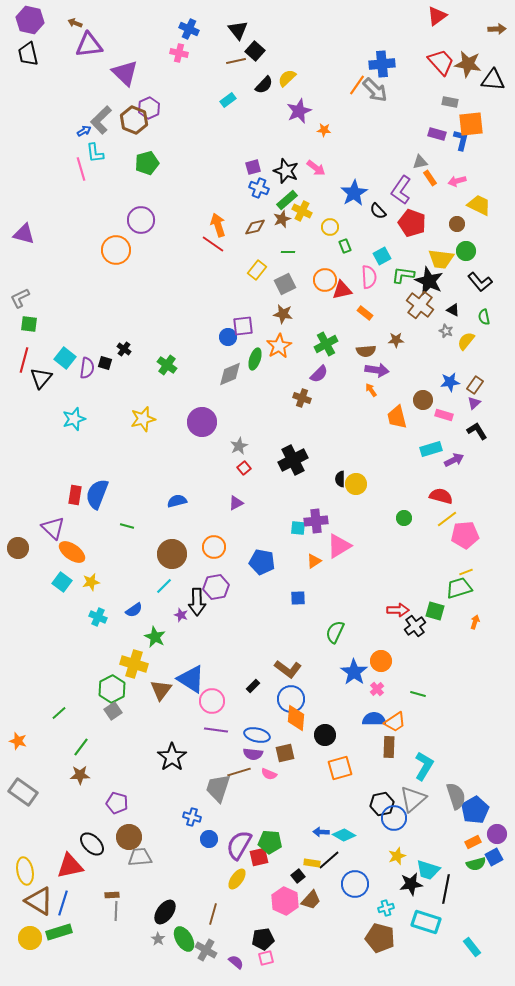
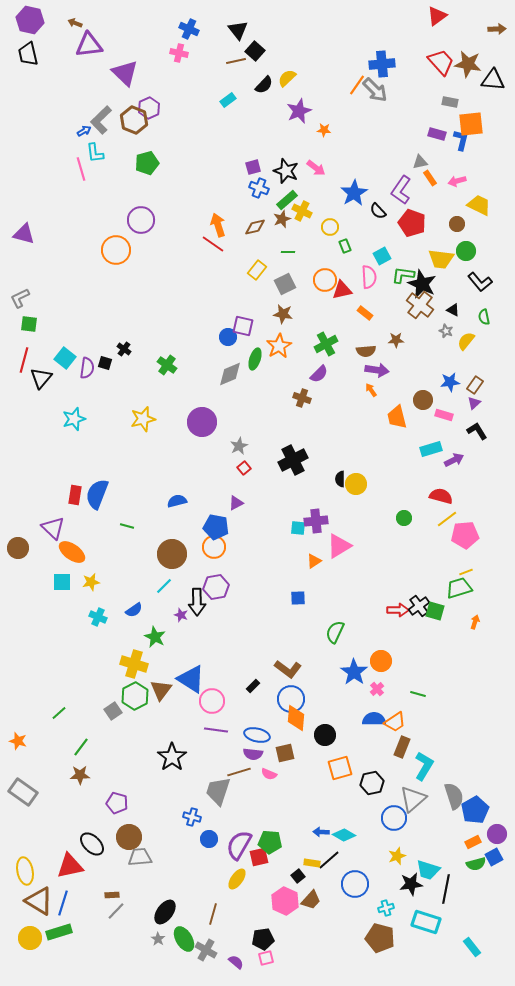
black star at (429, 281): moved 7 px left, 3 px down
purple square at (243, 326): rotated 20 degrees clockwise
blue pentagon at (262, 562): moved 46 px left, 35 px up
cyan square at (62, 582): rotated 36 degrees counterclockwise
black cross at (415, 626): moved 4 px right, 20 px up
green hexagon at (112, 689): moved 23 px right, 7 px down
brown rectangle at (389, 747): moved 13 px right; rotated 20 degrees clockwise
gray trapezoid at (218, 788): moved 3 px down
gray semicircle at (456, 796): moved 2 px left
black hexagon at (382, 804): moved 10 px left, 21 px up
gray line at (116, 911): rotated 42 degrees clockwise
